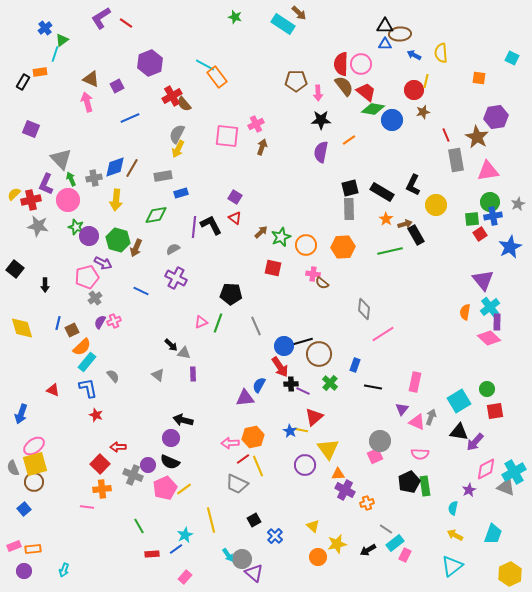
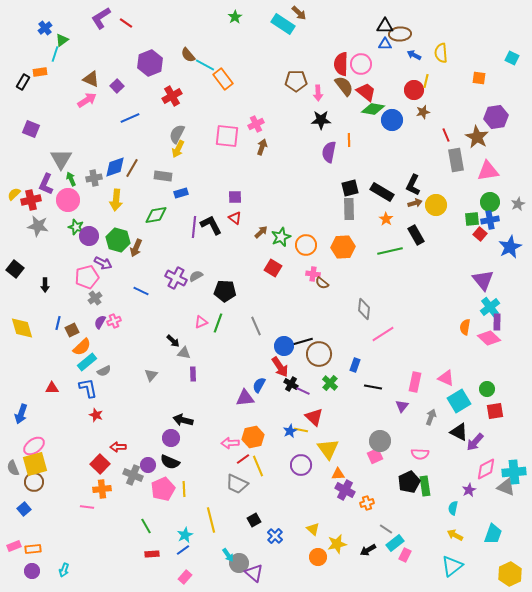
green star at (235, 17): rotated 24 degrees clockwise
orange rectangle at (217, 77): moved 6 px right, 2 px down
purple square at (117, 86): rotated 16 degrees counterclockwise
pink arrow at (87, 102): moved 2 px up; rotated 72 degrees clockwise
brown semicircle at (184, 104): moved 4 px right, 49 px up
orange line at (349, 140): rotated 56 degrees counterclockwise
purple semicircle at (321, 152): moved 8 px right
gray triangle at (61, 159): rotated 15 degrees clockwise
gray rectangle at (163, 176): rotated 18 degrees clockwise
purple square at (235, 197): rotated 32 degrees counterclockwise
blue cross at (493, 216): moved 3 px left, 4 px down
brown arrow at (405, 224): moved 10 px right, 21 px up
red square at (480, 234): rotated 16 degrees counterclockwise
gray semicircle at (173, 249): moved 23 px right, 27 px down
red square at (273, 268): rotated 18 degrees clockwise
black pentagon at (231, 294): moved 6 px left, 3 px up
orange semicircle at (465, 312): moved 15 px down
black arrow at (171, 345): moved 2 px right, 4 px up
cyan rectangle at (87, 362): rotated 12 degrees clockwise
gray triangle at (158, 375): moved 7 px left; rotated 32 degrees clockwise
gray semicircle at (113, 376): moved 9 px left, 5 px up; rotated 104 degrees clockwise
black cross at (291, 384): rotated 32 degrees clockwise
red triangle at (53, 390): moved 1 px left, 2 px up; rotated 24 degrees counterclockwise
purple triangle at (402, 409): moved 3 px up
red triangle at (314, 417): rotated 36 degrees counterclockwise
pink triangle at (417, 422): moved 29 px right, 44 px up
blue star at (290, 431): rotated 16 degrees clockwise
black triangle at (459, 432): rotated 18 degrees clockwise
purple circle at (305, 465): moved 4 px left
cyan cross at (514, 472): rotated 25 degrees clockwise
pink pentagon at (165, 488): moved 2 px left, 1 px down
yellow line at (184, 489): rotated 56 degrees counterclockwise
green line at (139, 526): moved 7 px right
yellow triangle at (313, 526): moved 3 px down
blue line at (176, 549): moved 7 px right, 1 px down
gray circle at (242, 559): moved 3 px left, 4 px down
purple circle at (24, 571): moved 8 px right
